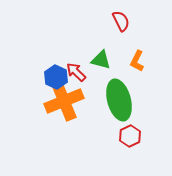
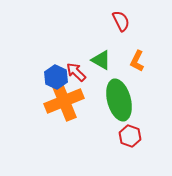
green triangle: rotated 15 degrees clockwise
red hexagon: rotated 15 degrees counterclockwise
